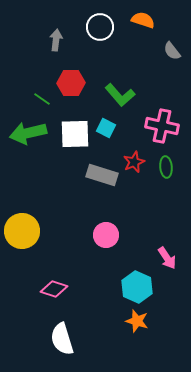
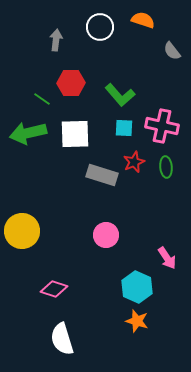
cyan square: moved 18 px right; rotated 24 degrees counterclockwise
